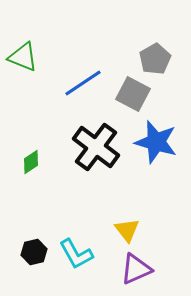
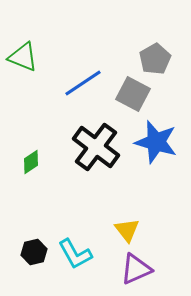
cyan L-shape: moved 1 px left
